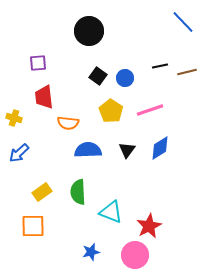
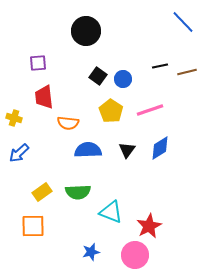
black circle: moved 3 px left
blue circle: moved 2 px left, 1 px down
green semicircle: rotated 90 degrees counterclockwise
